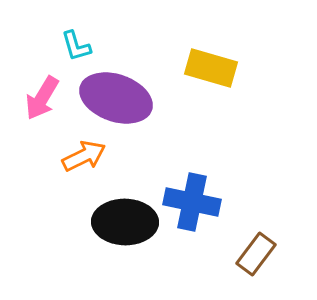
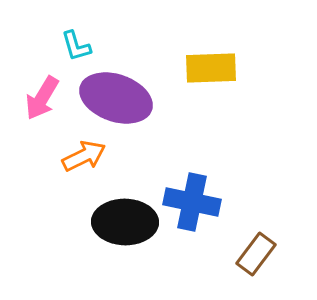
yellow rectangle: rotated 18 degrees counterclockwise
